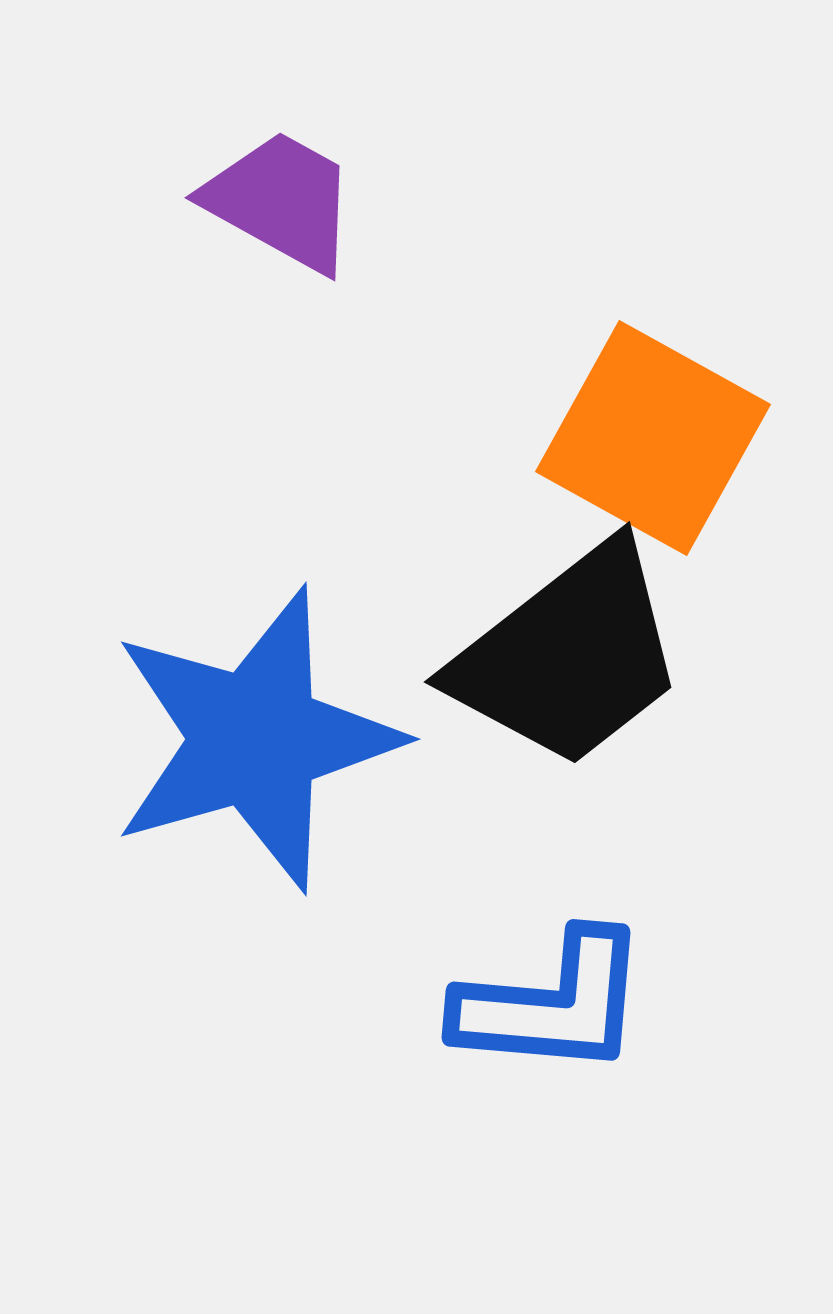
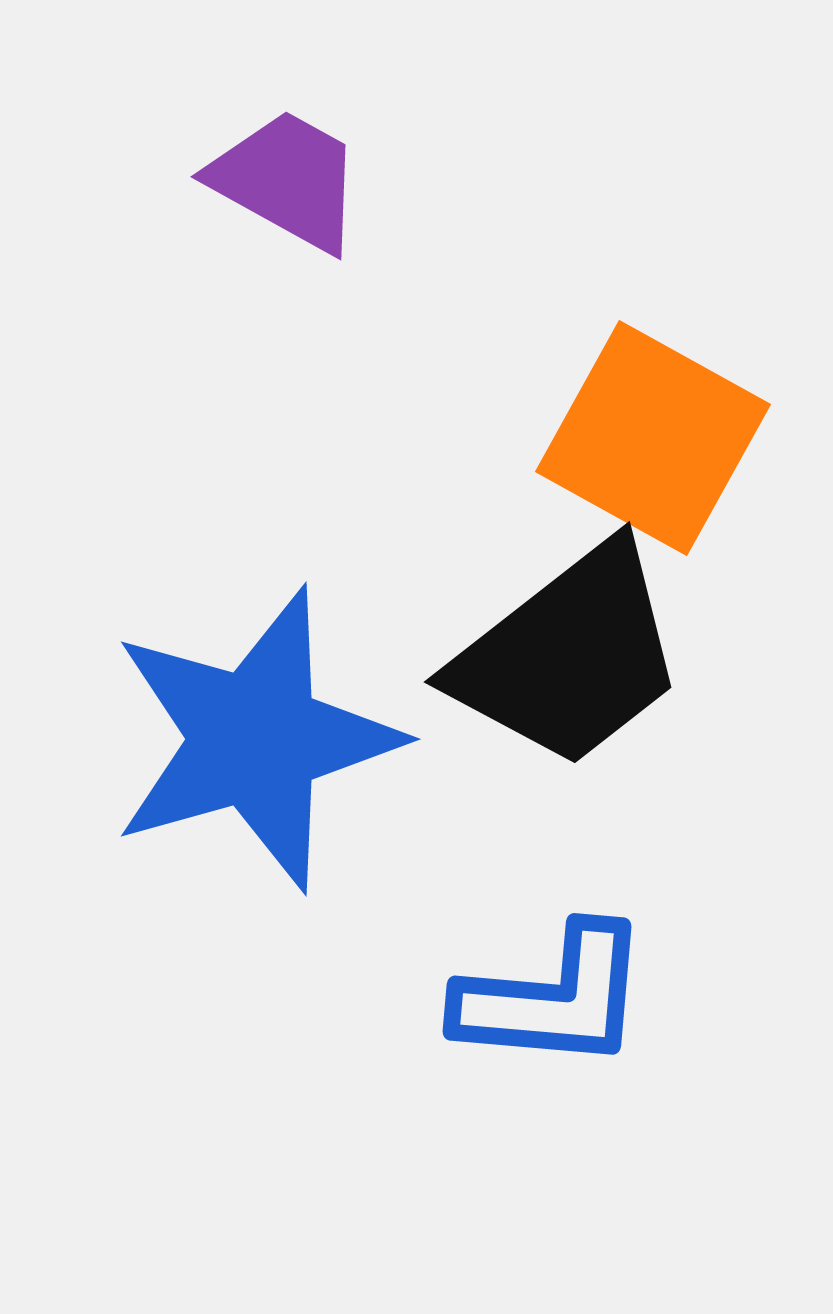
purple trapezoid: moved 6 px right, 21 px up
blue L-shape: moved 1 px right, 6 px up
